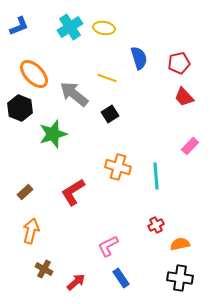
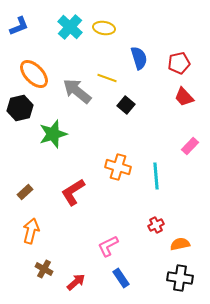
cyan cross: rotated 15 degrees counterclockwise
gray arrow: moved 3 px right, 3 px up
black hexagon: rotated 25 degrees clockwise
black square: moved 16 px right, 9 px up; rotated 18 degrees counterclockwise
